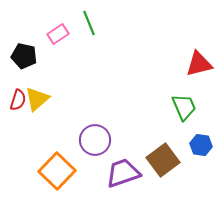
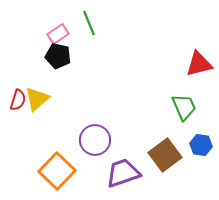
black pentagon: moved 34 px right
brown square: moved 2 px right, 5 px up
